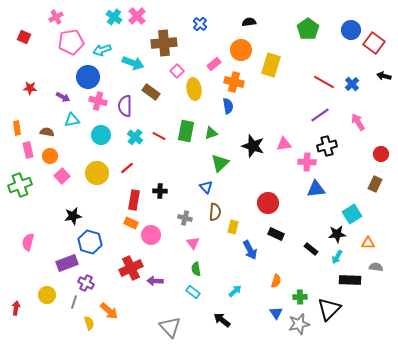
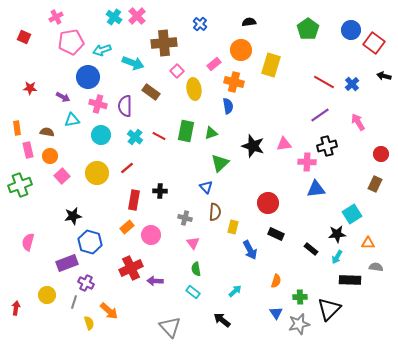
pink cross at (98, 101): moved 3 px down
orange rectangle at (131, 223): moved 4 px left, 4 px down; rotated 64 degrees counterclockwise
